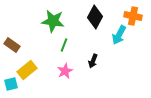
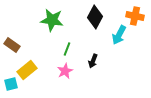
orange cross: moved 2 px right
green star: moved 1 px left, 1 px up
green line: moved 3 px right, 4 px down
